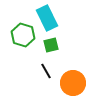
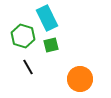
green hexagon: moved 1 px down
black line: moved 18 px left, 4 px up
orange circle: moved 7 px right, 4 px up
